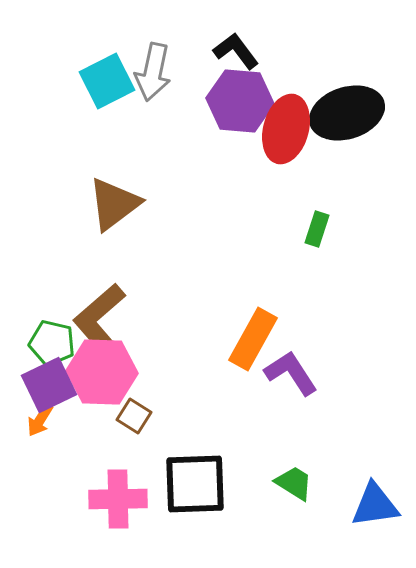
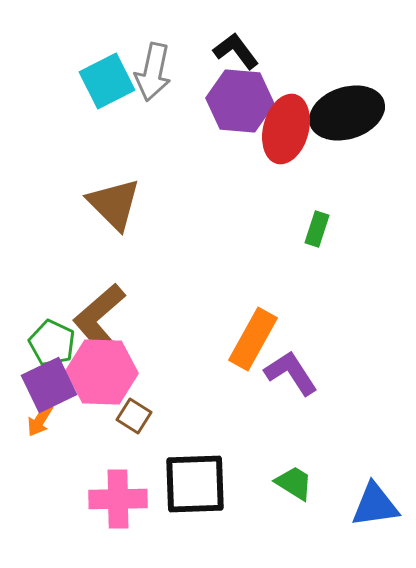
brown triangle: rotated 38 degrees counterclockwise
green pentagon: rotated 12 degrees clockwise
